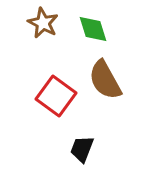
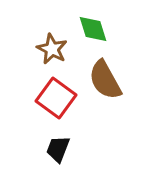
brown star: moved 9 px right, 26 px down
red square: moved 2 px down
black trapezoid: moved 24 px left
